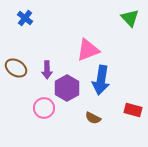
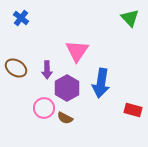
blue cross: moved 4 px left
pink triangle: moved 11 px left, 1 px down; rotated 35 degrees counterclockwise
blue arrow: moved 3 px down
brown semicircle: moved 28 px left
